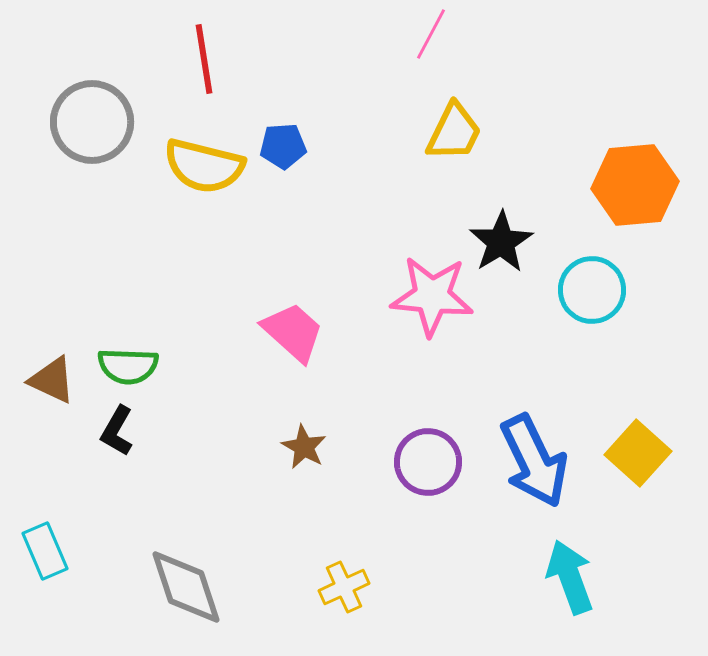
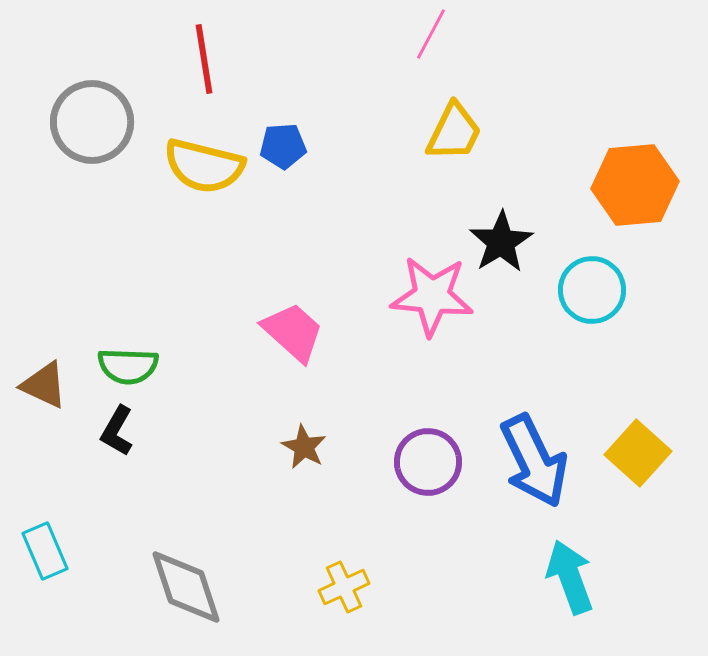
brown triangle: moved 8 px left, 5 px down
